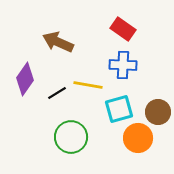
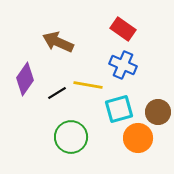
blue cross: rotated 20 degrees clockwise
